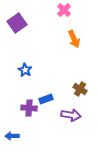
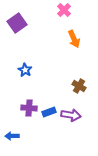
brown cross: moved 1 px left, 3 px up
blue rectangle: moved 3 px right, 13 px down
